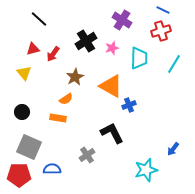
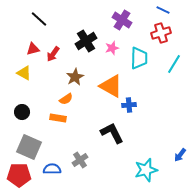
red cross: moved 2 px down
yellow triangle: rotated 21 degrees counterclockwise
blue cross: rotated 16 degrees clockwise
blue arrow: moved 7 px right, 6 px down
gray cross: moved 7 px left, 5 px down
